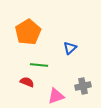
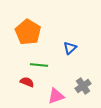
orange pentagon: rotated 10 degrees counterclockwise
gray cross: rotated 21 degrees counterclockwise
